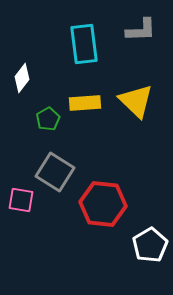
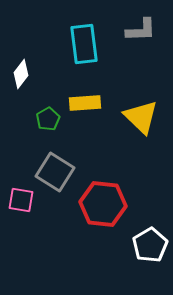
white diamond: moved 1 px left, 4 px up
yellow triangle: moved 5 px right, 16 px down
